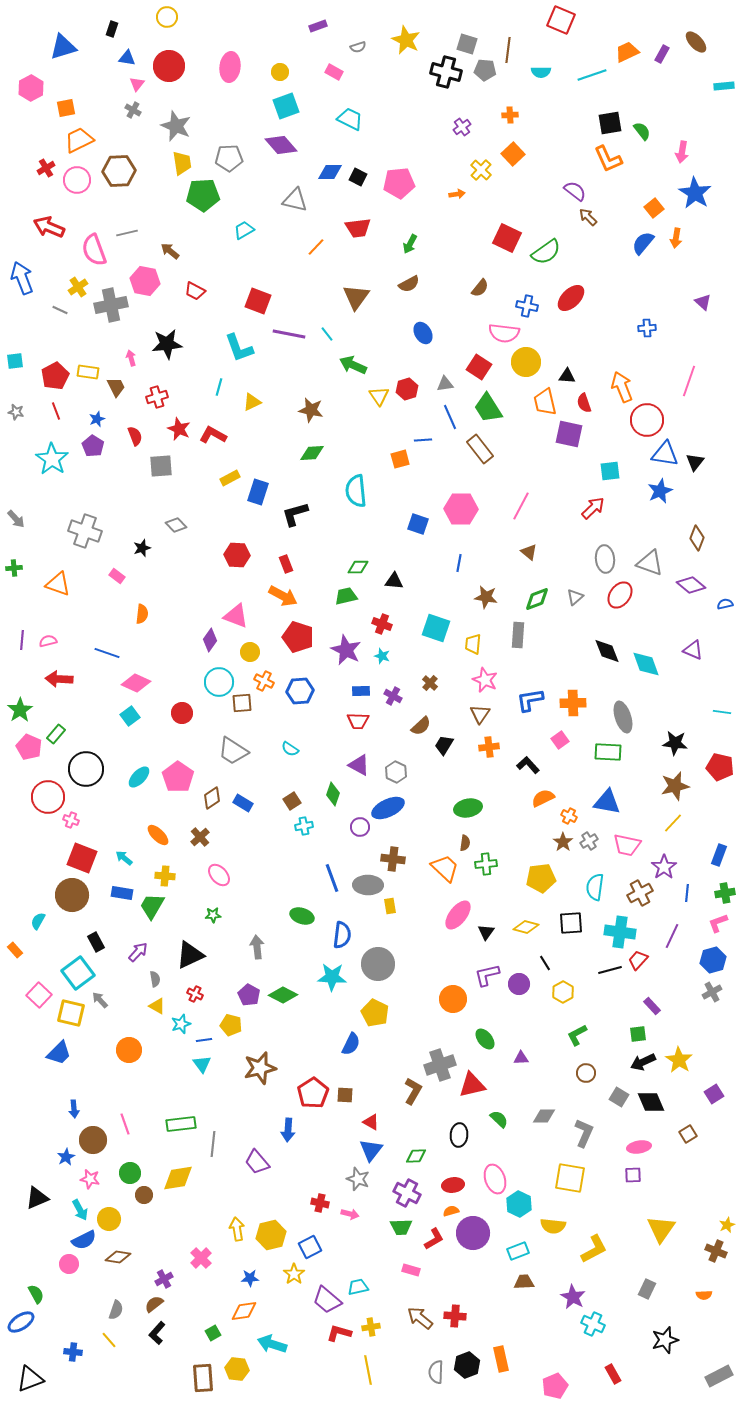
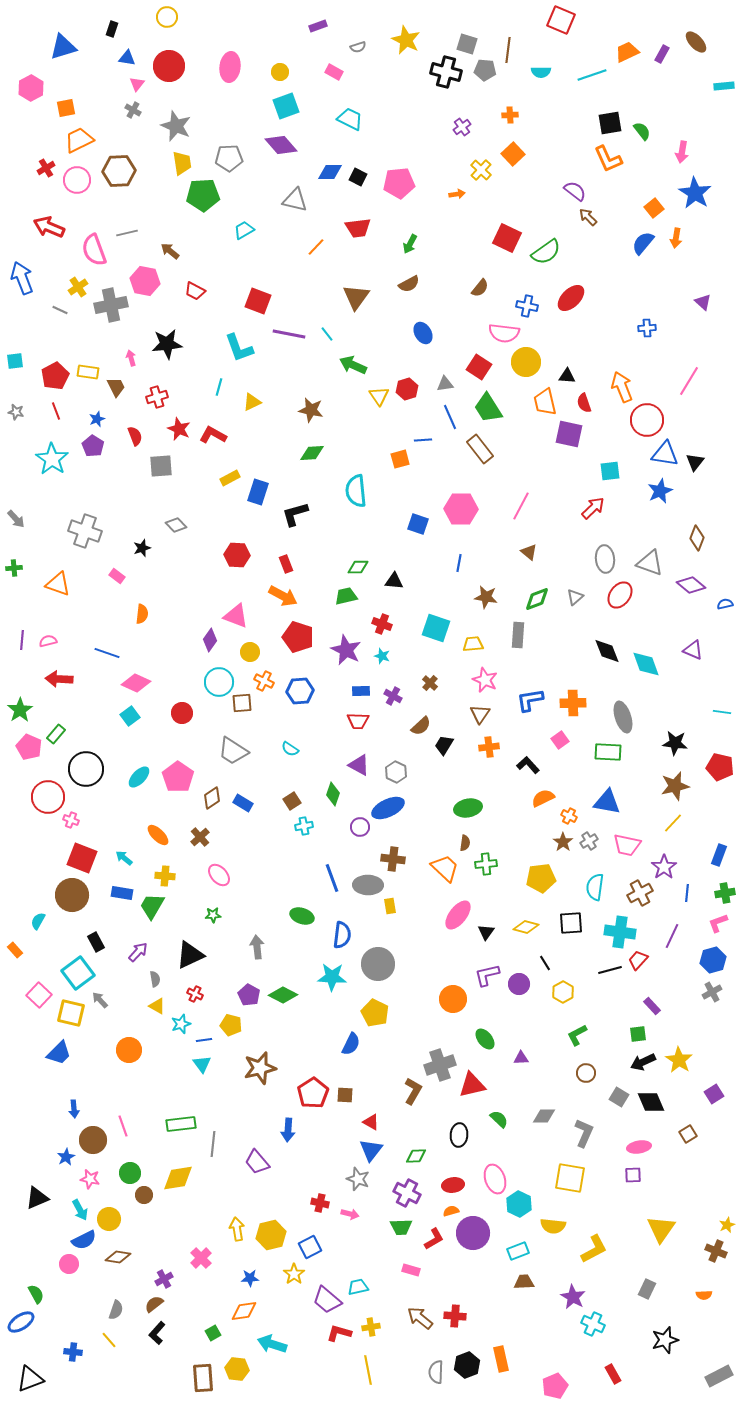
pink line at (689, 381): rotated 12 degrees clockwise
yellow trapezoid at (473, 644): rotated 80 degrees clockwise
pink line at (125, 1124): moved 2 px left, 2 px down
